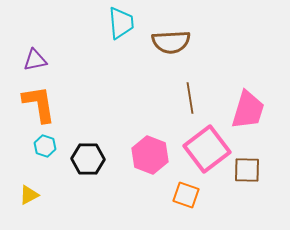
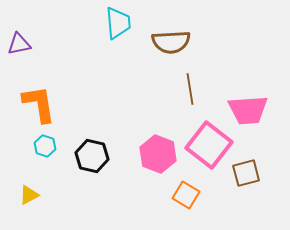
cyan trapezoid: moved 3 px left
purple triangle: moved 16 px left, 16 px up
brown line: moved 9 px up
pink trapezoid: rotated 69 degrees clockwise
pink square: moved 2 px right, 4 px up; rotated 15 degrees counterclockwise
pink hexagon: moved 8 px right, 1 px up
black hexagon: moved 4 px right, 3 px up; rotated 12 degrees clockwise
brown square: moved 1 px left, 3 px down; rotated 16 degrees counterclockwise
orange square: rotated 12 degrees clockwise
